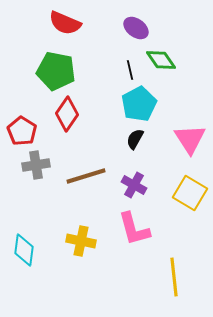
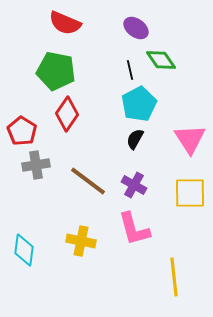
brown line: moved 2 px right, 5 px down; rotated 54 degrees clockwise
yellow square: rotated 32 degrees counterclockwise
